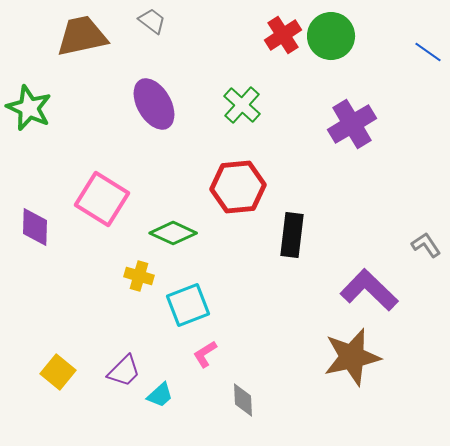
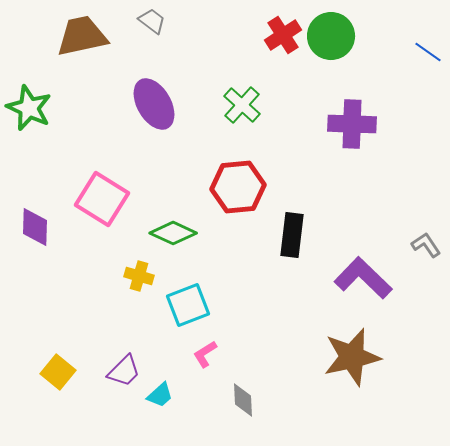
purple cross: rotated 33 degrees clockwise
purple L-shape: moved 6 px left, 12 px up
